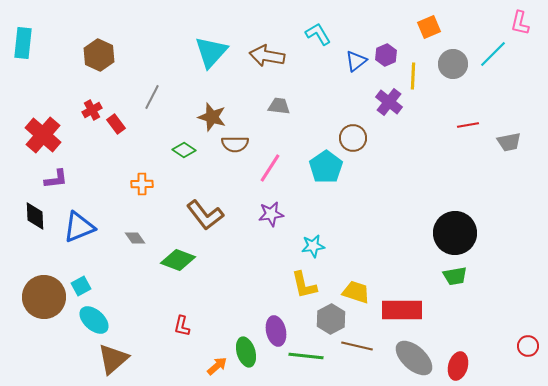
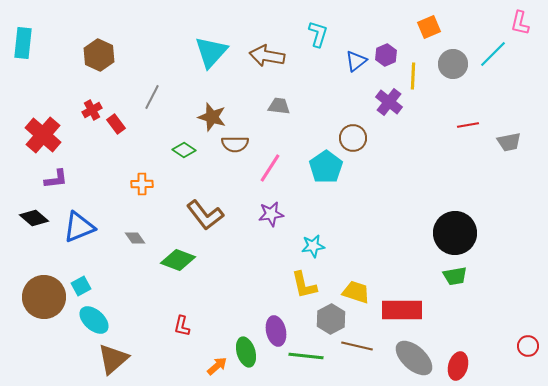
cyan L-shape at (318, 34): rotated 48 degrees clockwise
black diamond at (35, 216): moved 1 px left, 2 px down; rotated 48 degrees counterclockwise
